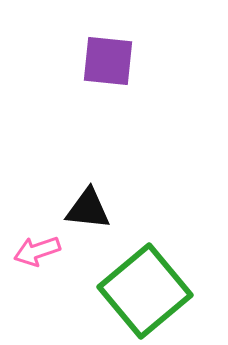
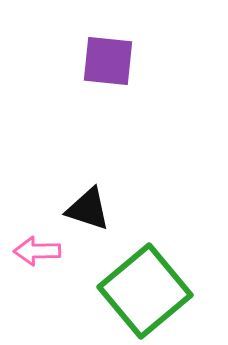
black triangle: rotated 12 degrees clockwise
pink arrow: rotated 18 degrees clockwise
